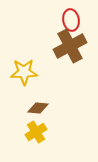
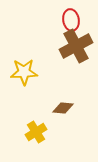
brown cross: moved 6 px right
brown diamond: moved 25 px right
